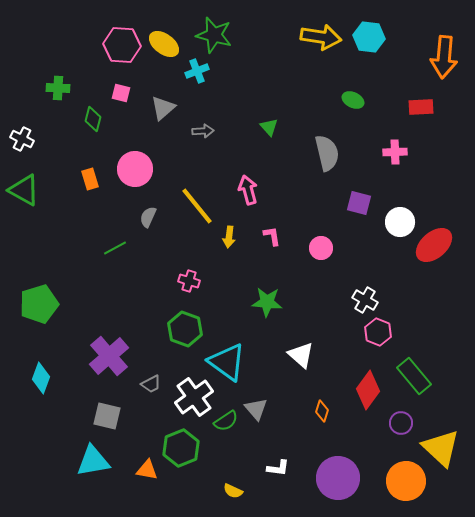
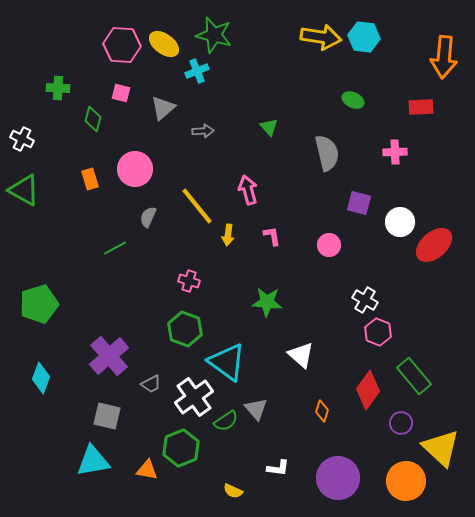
cyan hexagon at (369, 37): moved 5 px left
yellow arrow at (229, 237): moved 1 px left, 2 px up
pink circle at (321, 248): moved 8 px right, 3 px up
